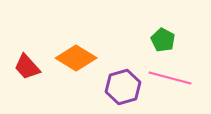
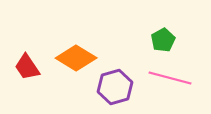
green pentagon: rotated 15 degrees clockwise
red trapezoid: rotated 8 degrees clockwise
purple hexagon: moved 8 px left
